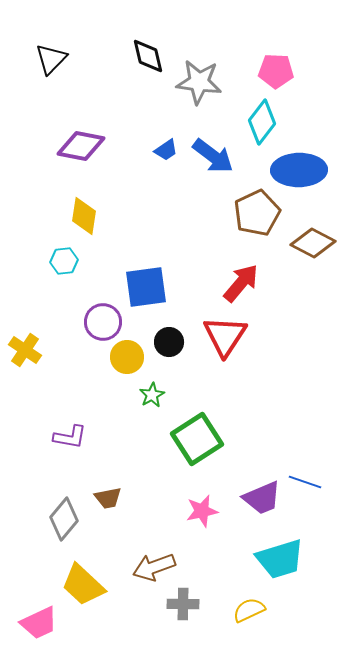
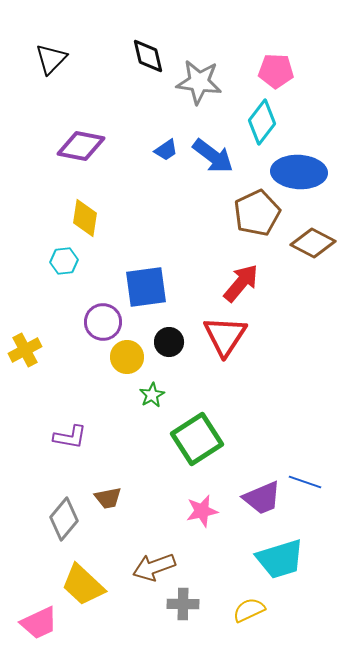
blue ellipse: moved 2 px down; rotated 4 degrees clockwise
yellow diamond: moved 1 px right, 2 px down
yellow cross: rotated 28 degrees clockwise
